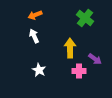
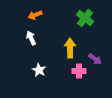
white arrow: moved 3 px left, 2 px down
